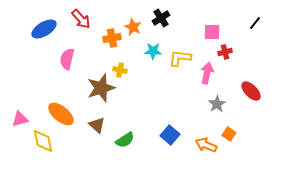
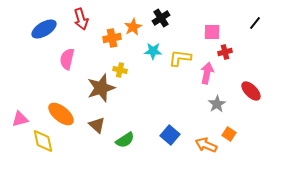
red arrow: rotated 25 degrees clockwise
orange star: rotated 18 degrees clockwise
